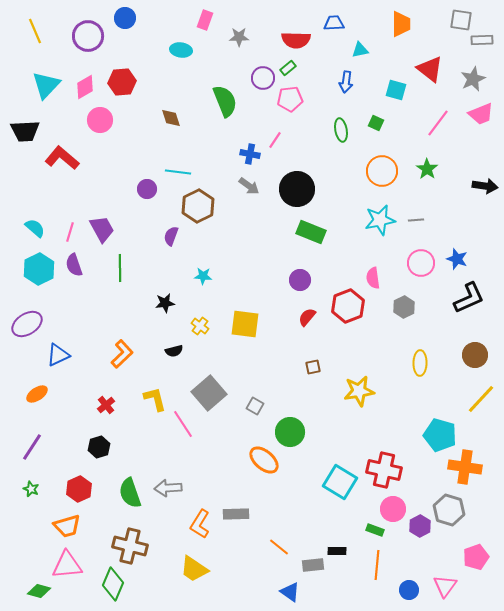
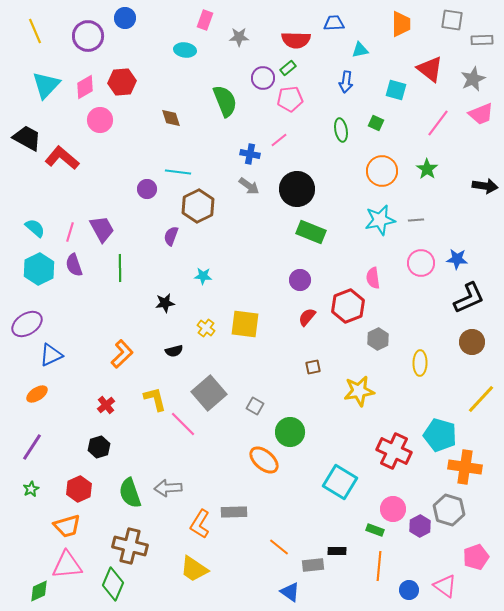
gray square at (461, 20): moved 9 px left
cyan ellipse at (181, 50): moved 4 px right
black trapezoid at (25, 131): moved 2 px right, 7 px down; rotated 148 degrees counterclockwise
pink line at (275, 140): moved 4 px right; rotated 18 degrees clockwise
blue star at (457, 259): rotated 15 degrees counterclockwise
gray hexagon at (404, 307): moved 26 px left, 32 px down
yellow cross at (200, 326): moved 6 px right, 2 px down
blue triangle at (58, 355): moved 7 px left
brown circle at (475, 355): moved 3 px left, 13 px up
pink line at (183, 424): rotated 12 degrees counterclockwise
red cross at (384, 470): moved 10 px right, 19 px up; rotated 12 degrees clockwise
green star at (31, 489): rotated 21 degrees clockwise
gray rectangle at (236, 514): moved 2 px left, 2 px up
orange line at (377, 565): moved 2 px right, 1 px down
pink triangle at (445, 586): rotated 30 degrees counterclockwise
green diamond at (39, 591): rotated 40 degrees counterclockwise
